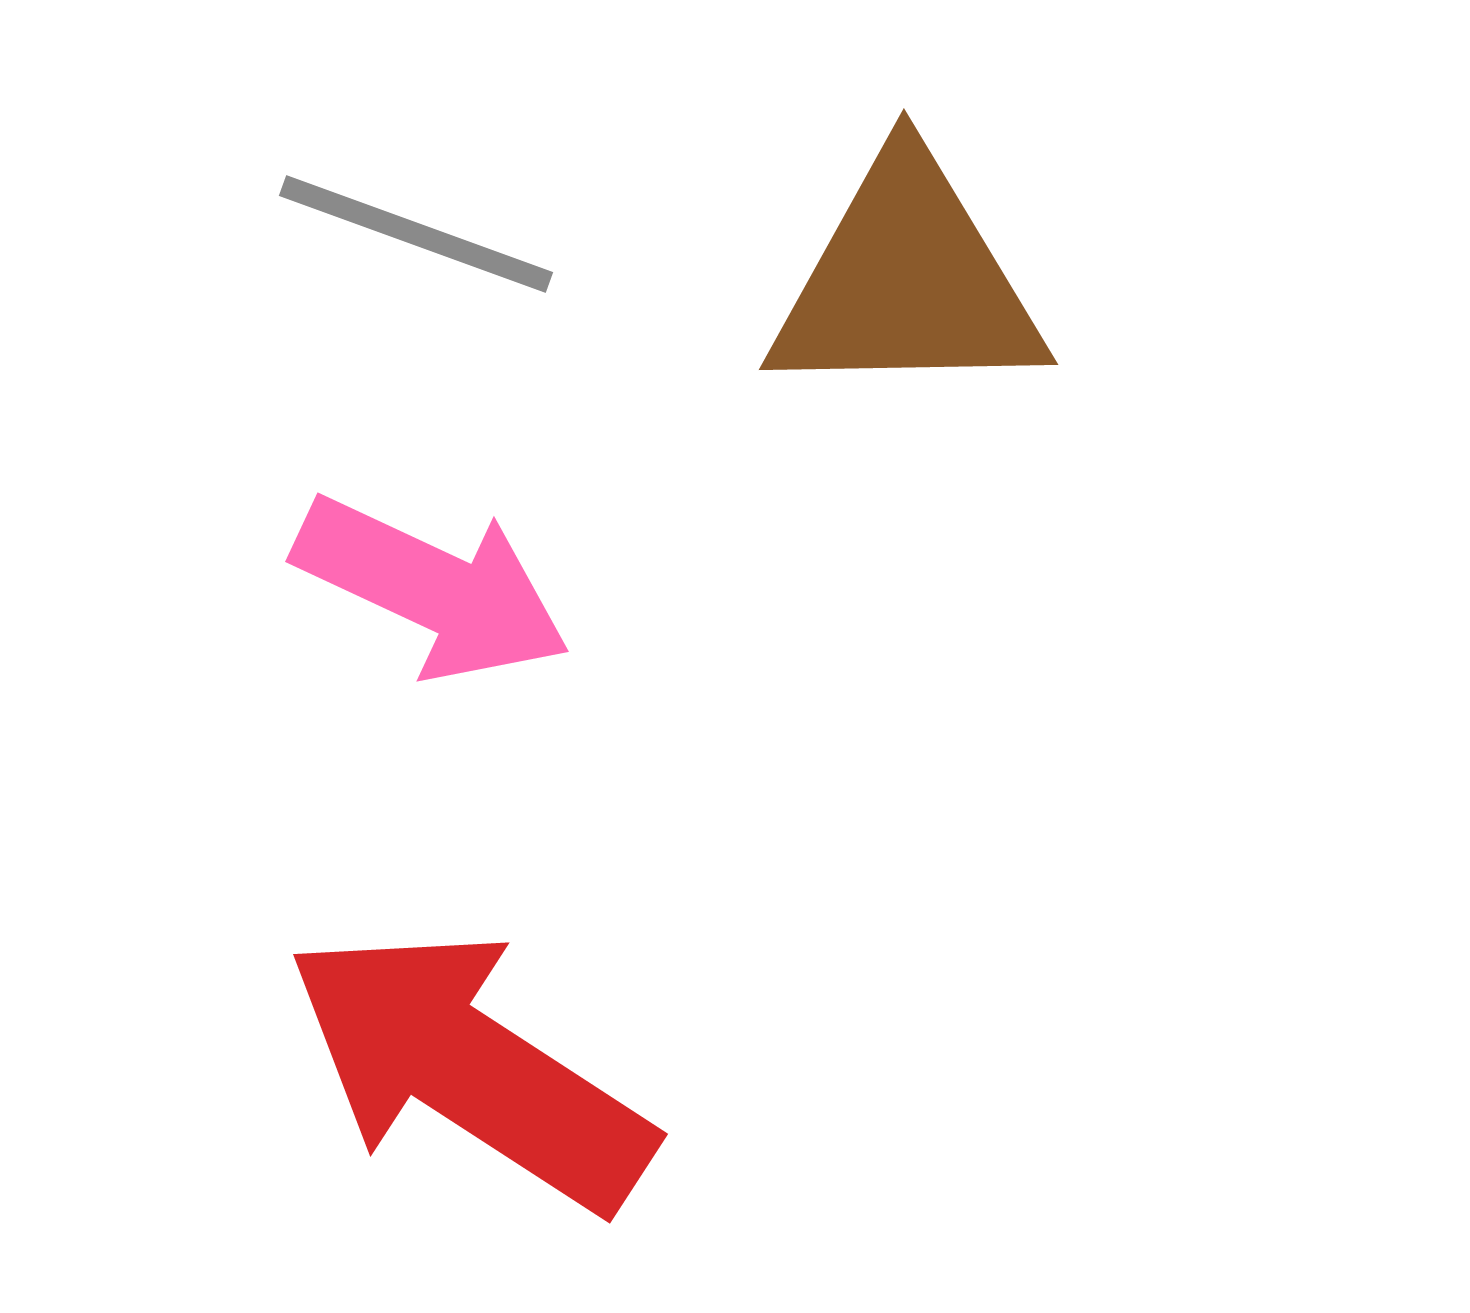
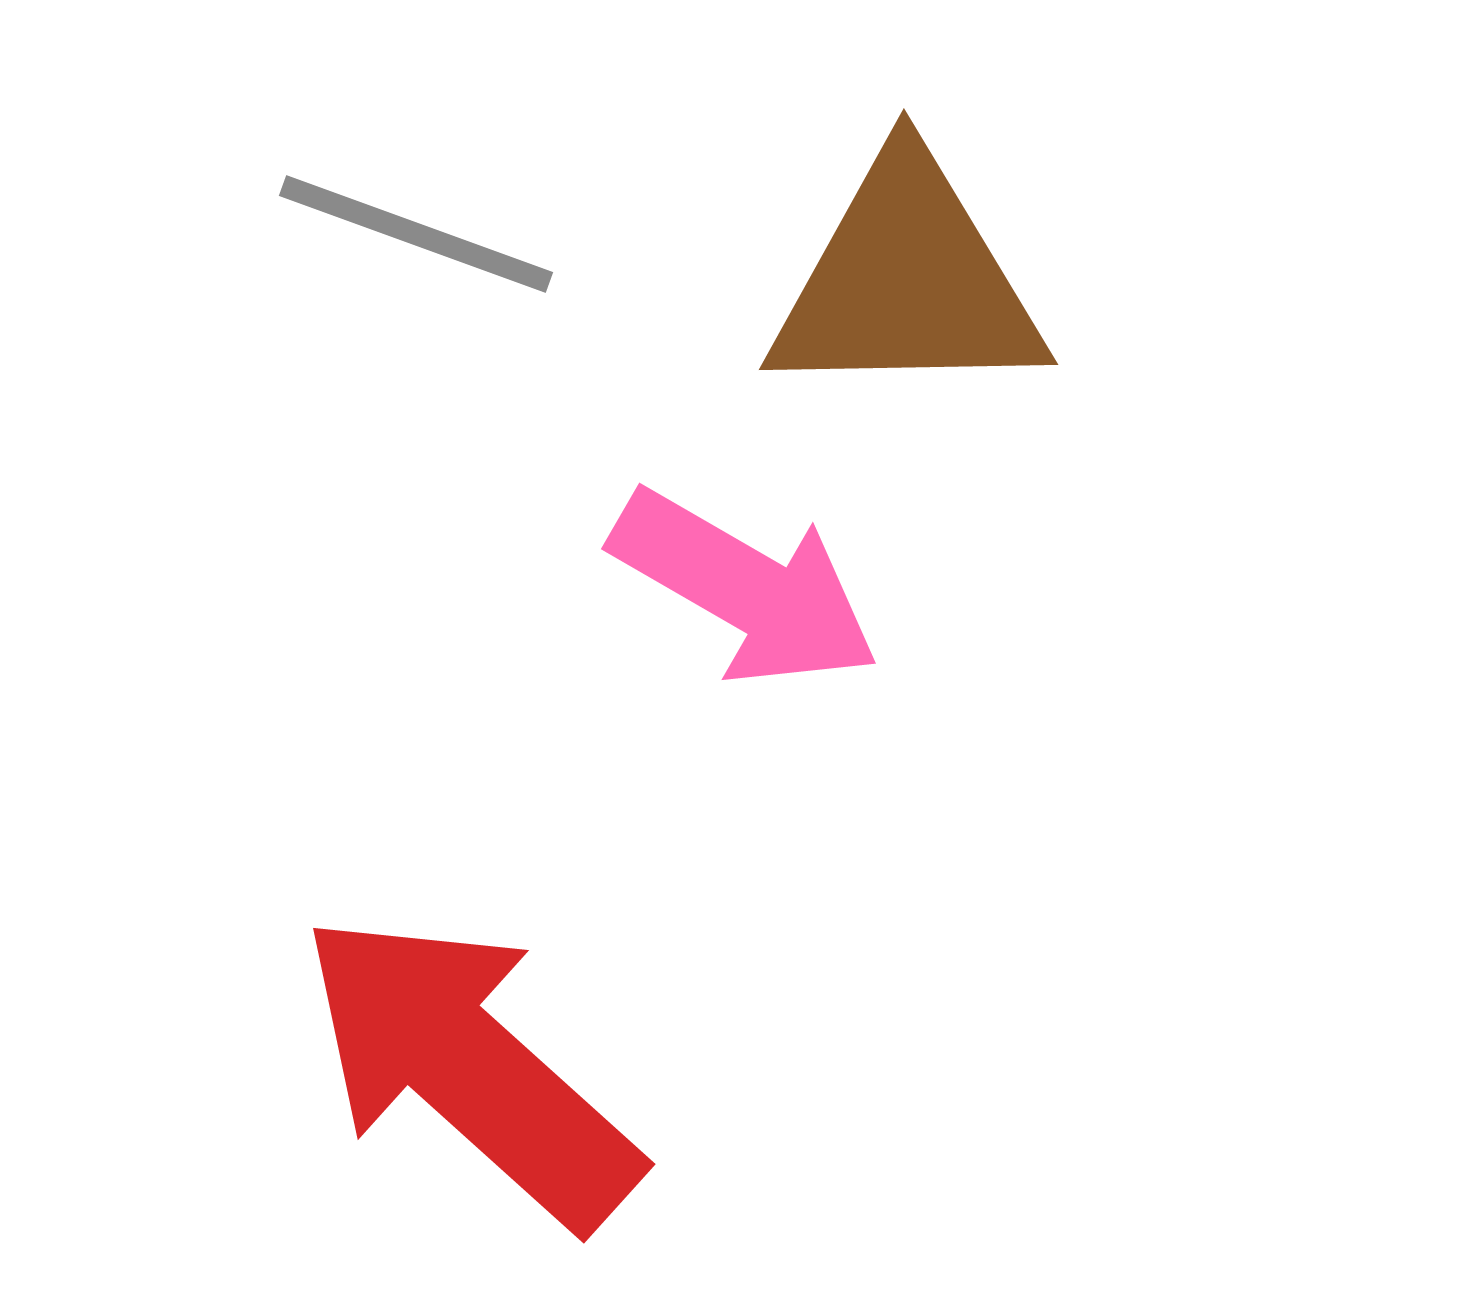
pink arrow: moved 313 px right; rotated 5 degrees clockwise
red arrow: rotated 9 degrees clockwise
